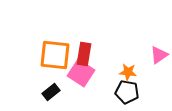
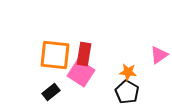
black pentagon: rotated 20 degrees clockwise
